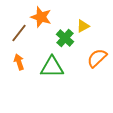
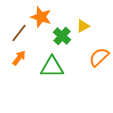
green cross: moved 3 px left, 2 px up
orange semicircle: moved 2 px right, 1 px up
orange arrow: moved 4 px up; rotated 56 degrees clockwise
